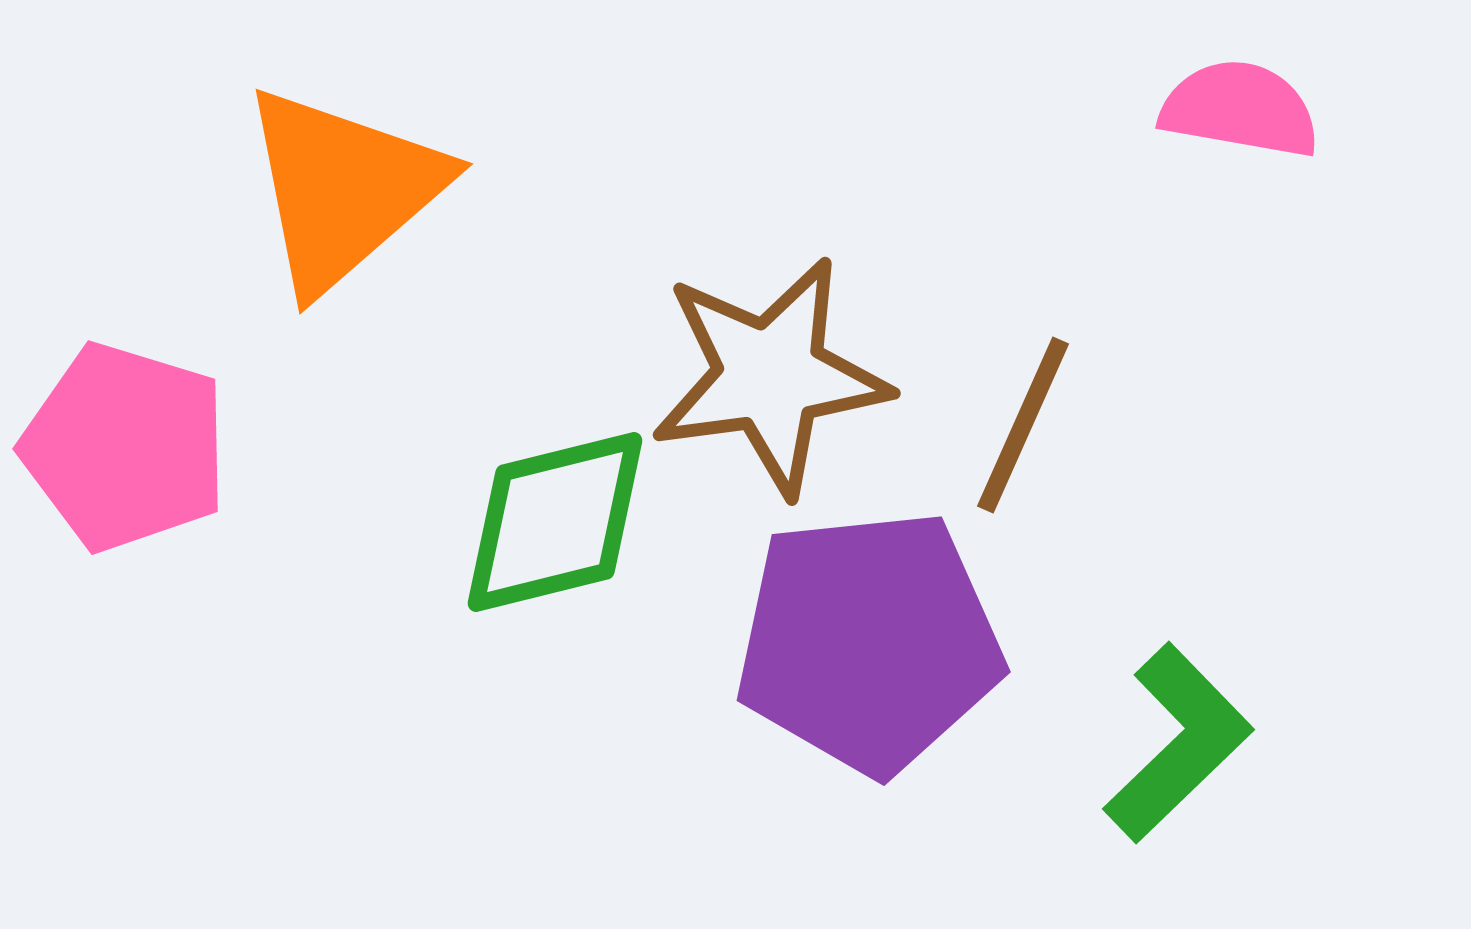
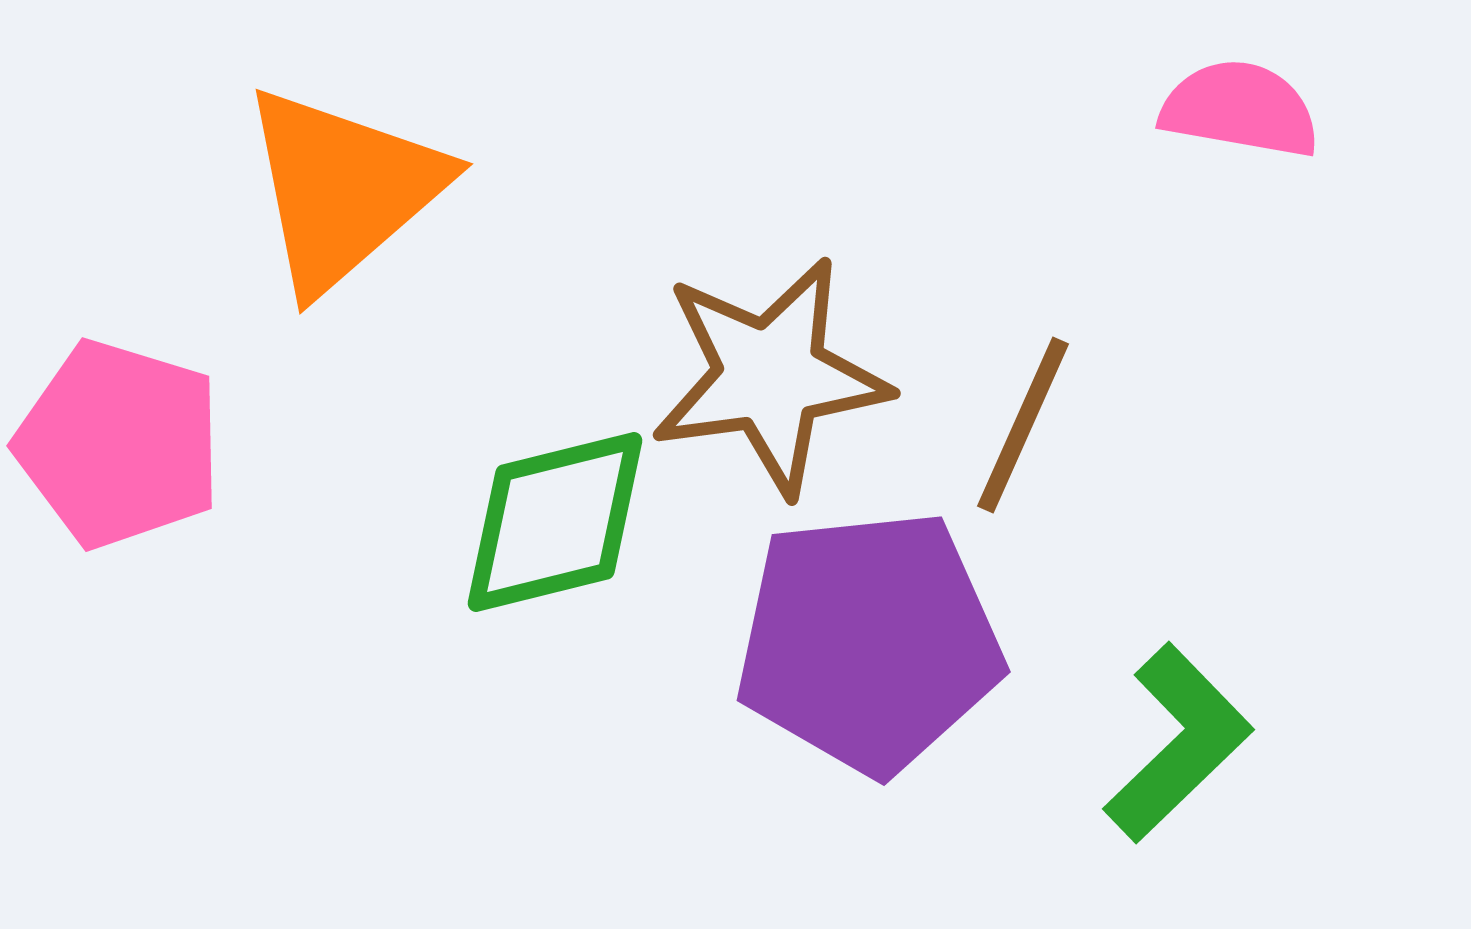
pink pentagon: moved 6 px left, 3 px up
